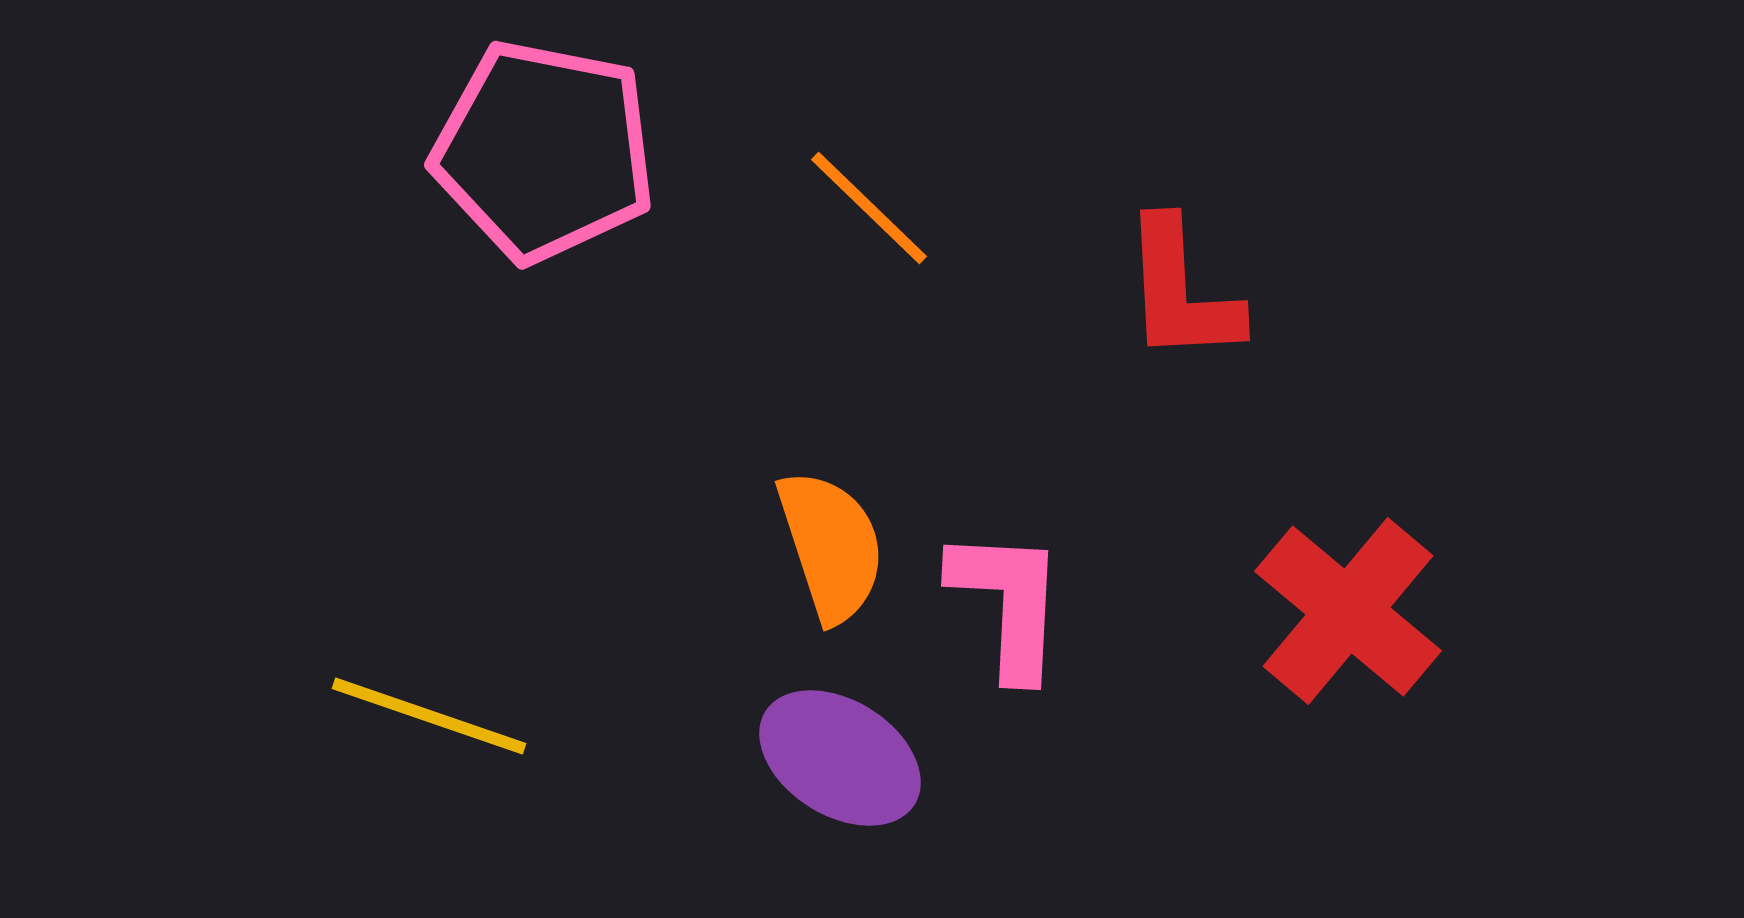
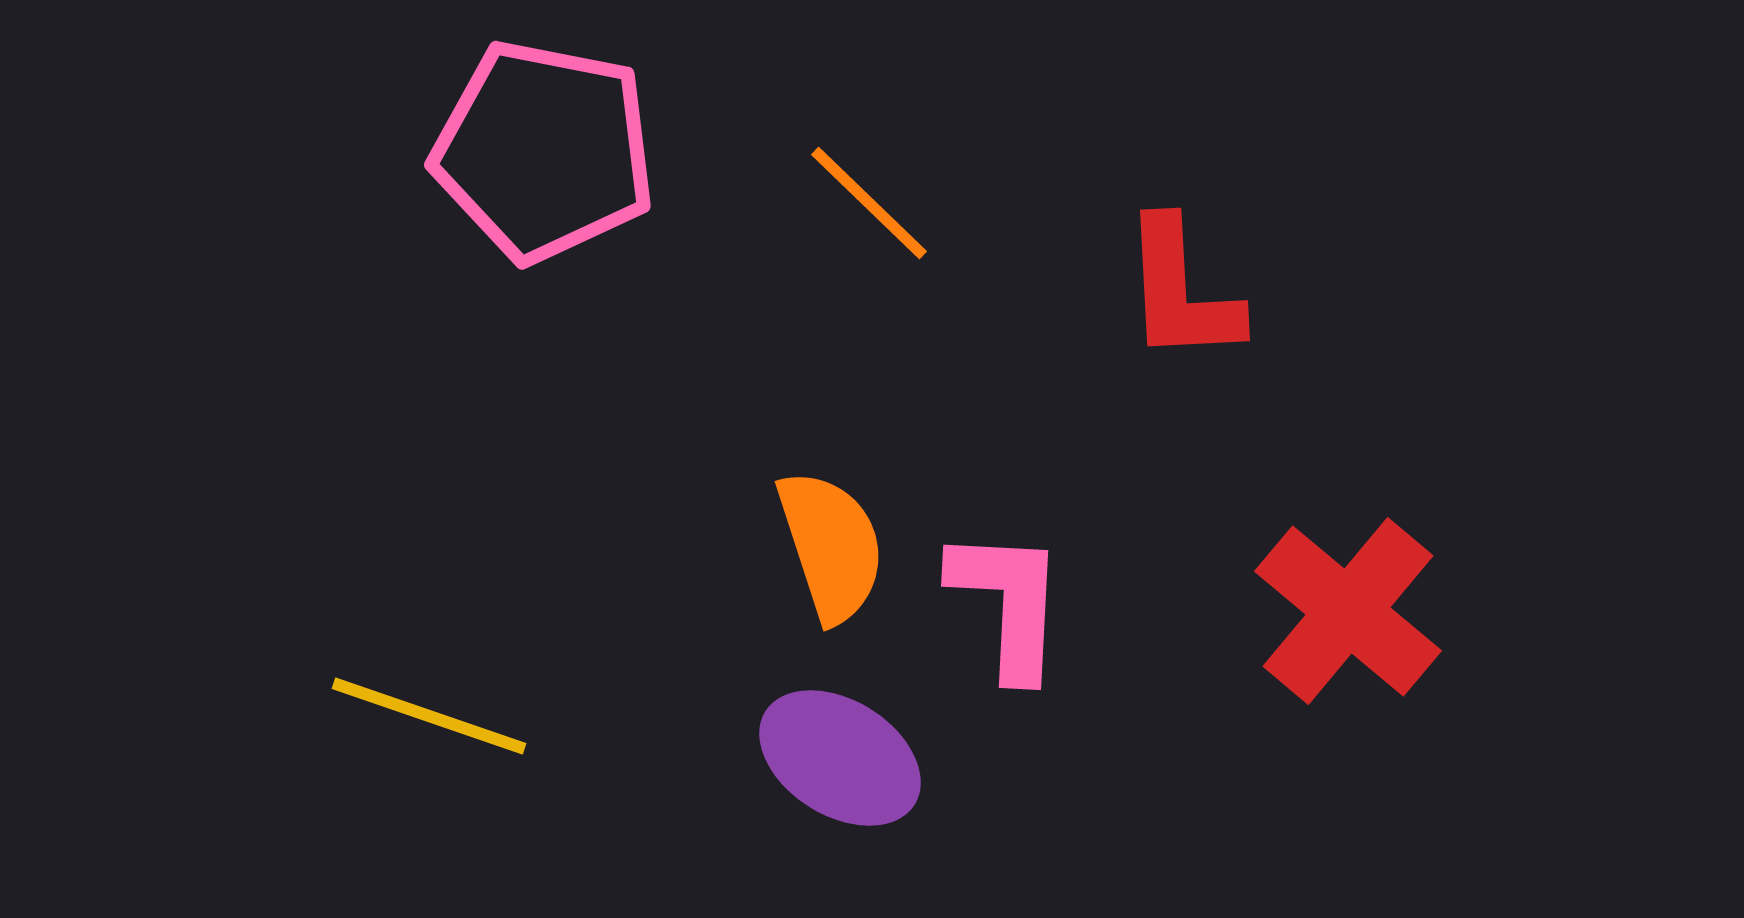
orange line: moved 5 px up
